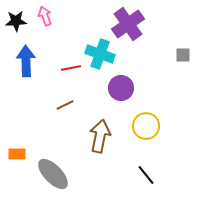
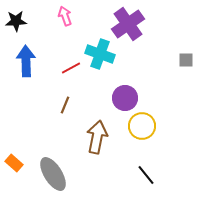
pink arrow: moved 20 px right
gray square: moved 3 px right, 5 px down
red line: rotated 18 degrees counterclockwise
purple circle: moved 4 px right, 10 px down
brown line: rotated 42 degrees counterclockwise
yellow circle: moved 4 px left
brown arrow: moved 3 px left, 1 px down
orange rectangle: moved 3 px left, 9 px down; rotated 42 degrees clockwise
gray ellipse: rotated 12 degrees clockwise
